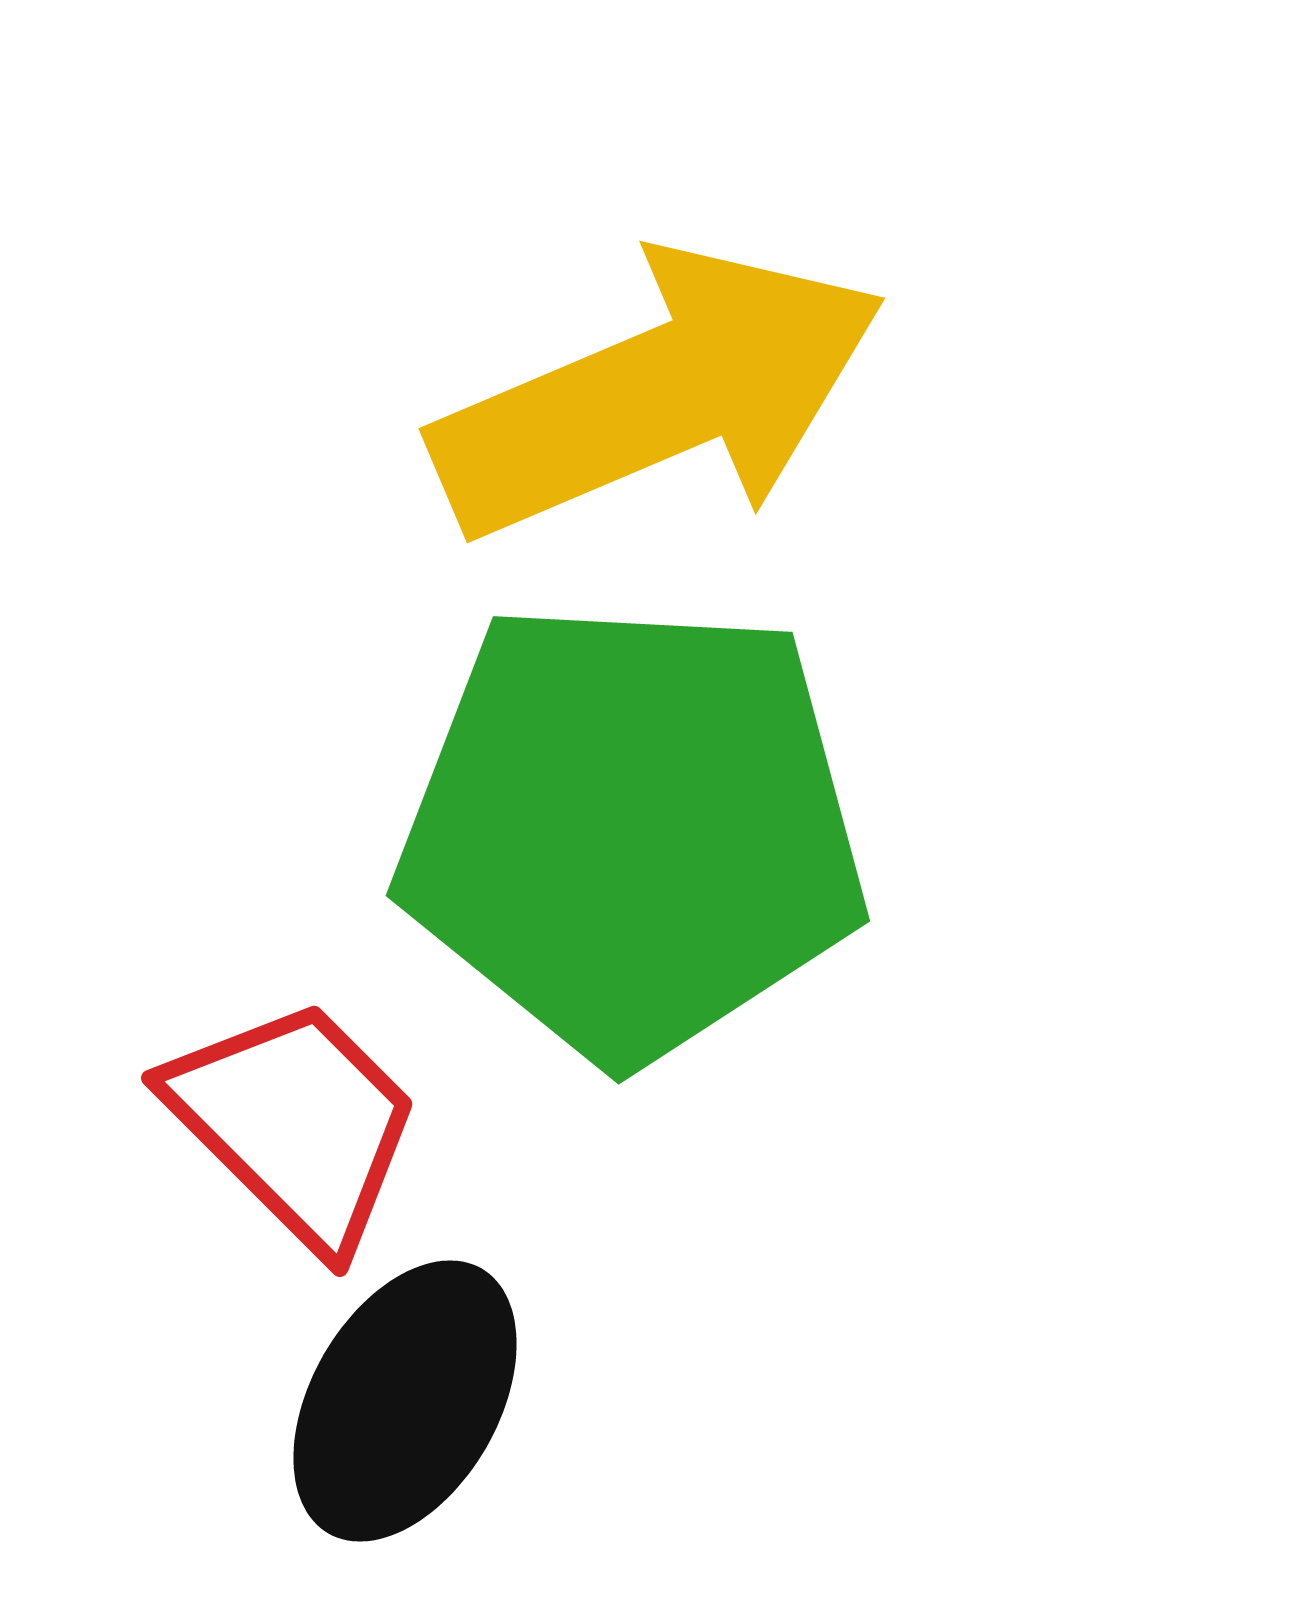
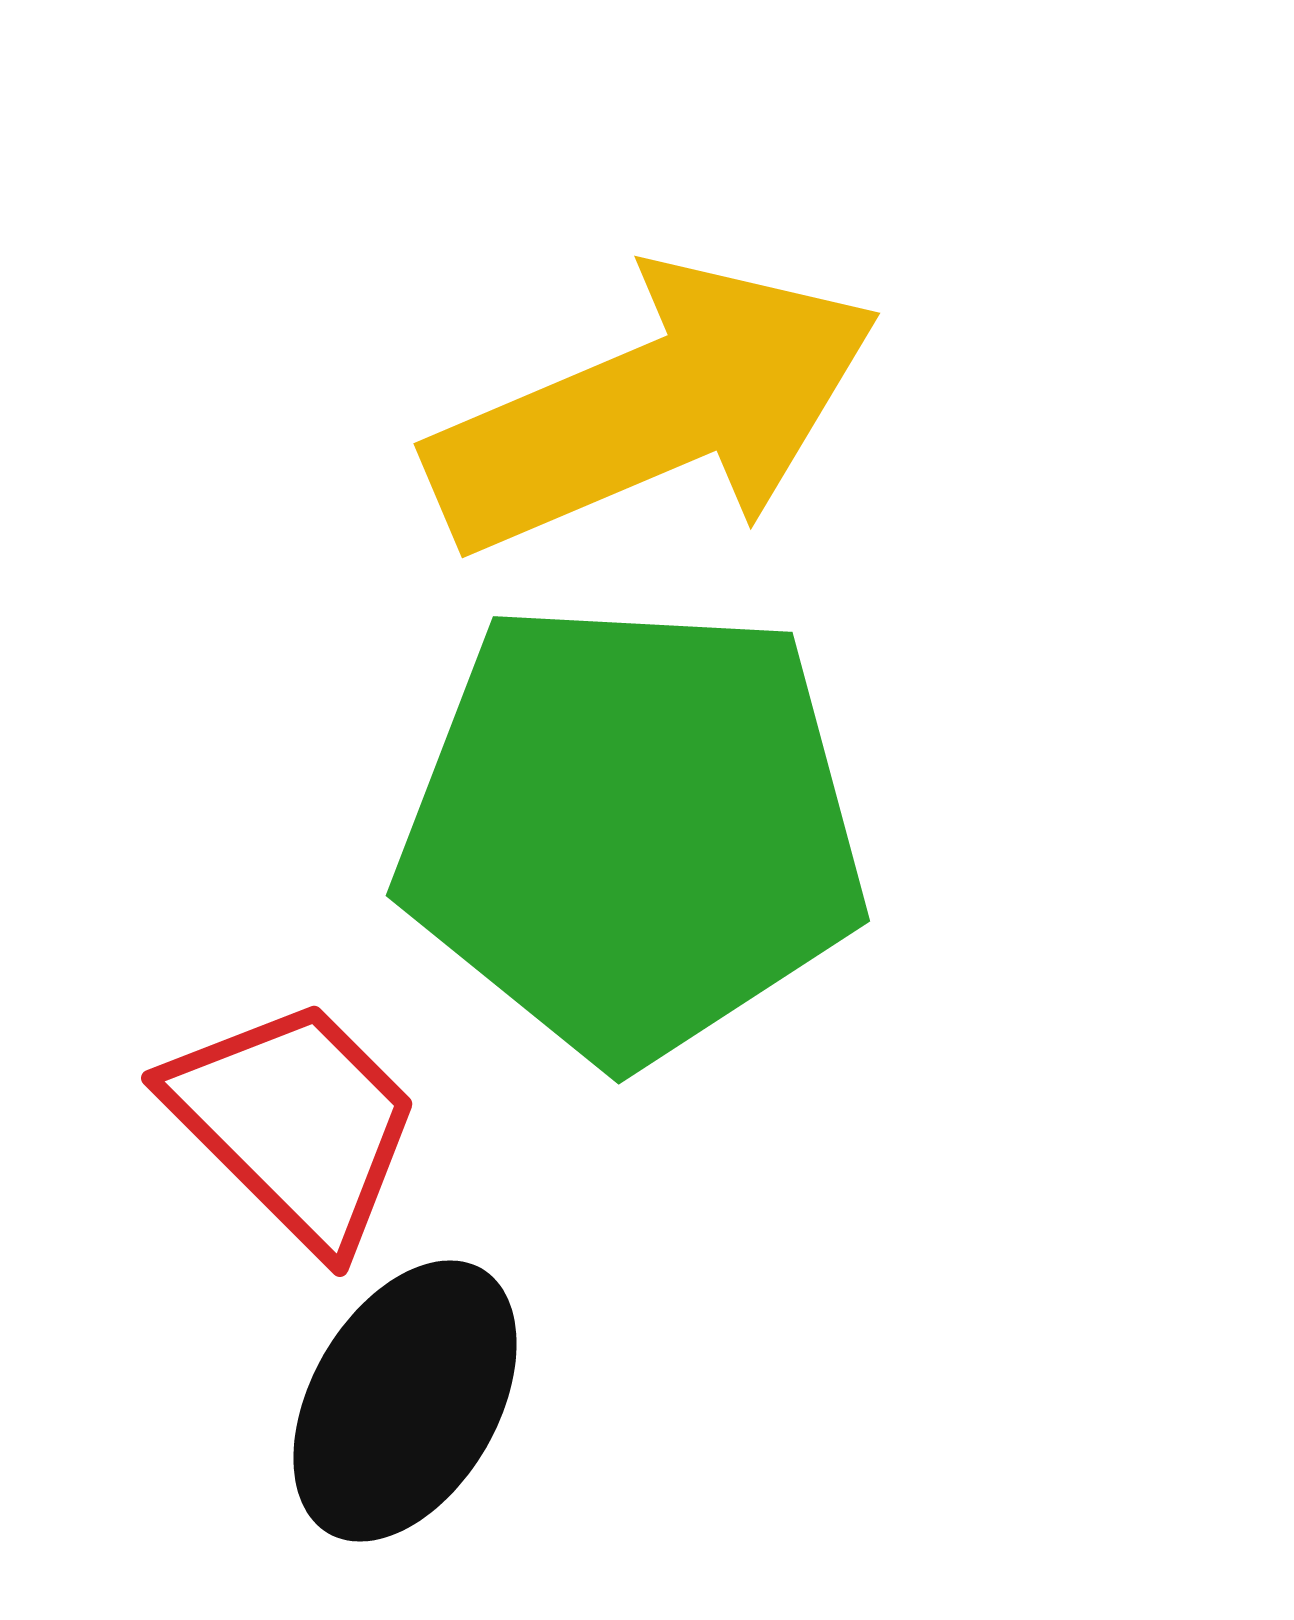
yellow arrow: moved 5 px left, 15 px down
